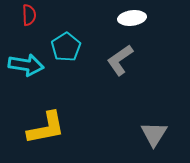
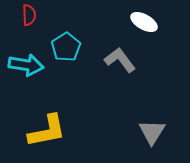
white ellipse: moved 12 px right, 4 px down; rotated 36 degrees clockwise
gray L-shape: rotated 88 degrees clockwise
yellow L-shape: moved 1 px right, 3 px down
gray triangle: moved 2 px left, 2 px up
